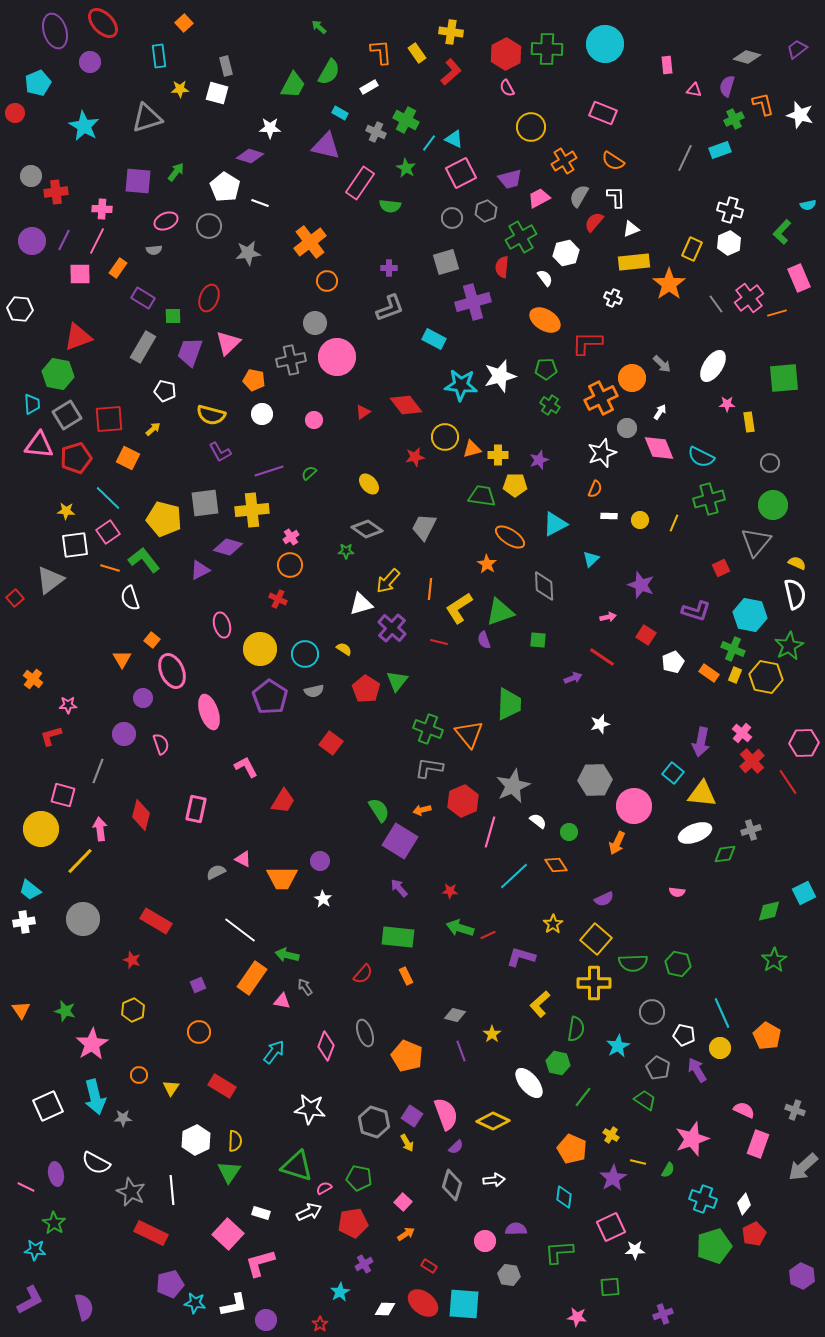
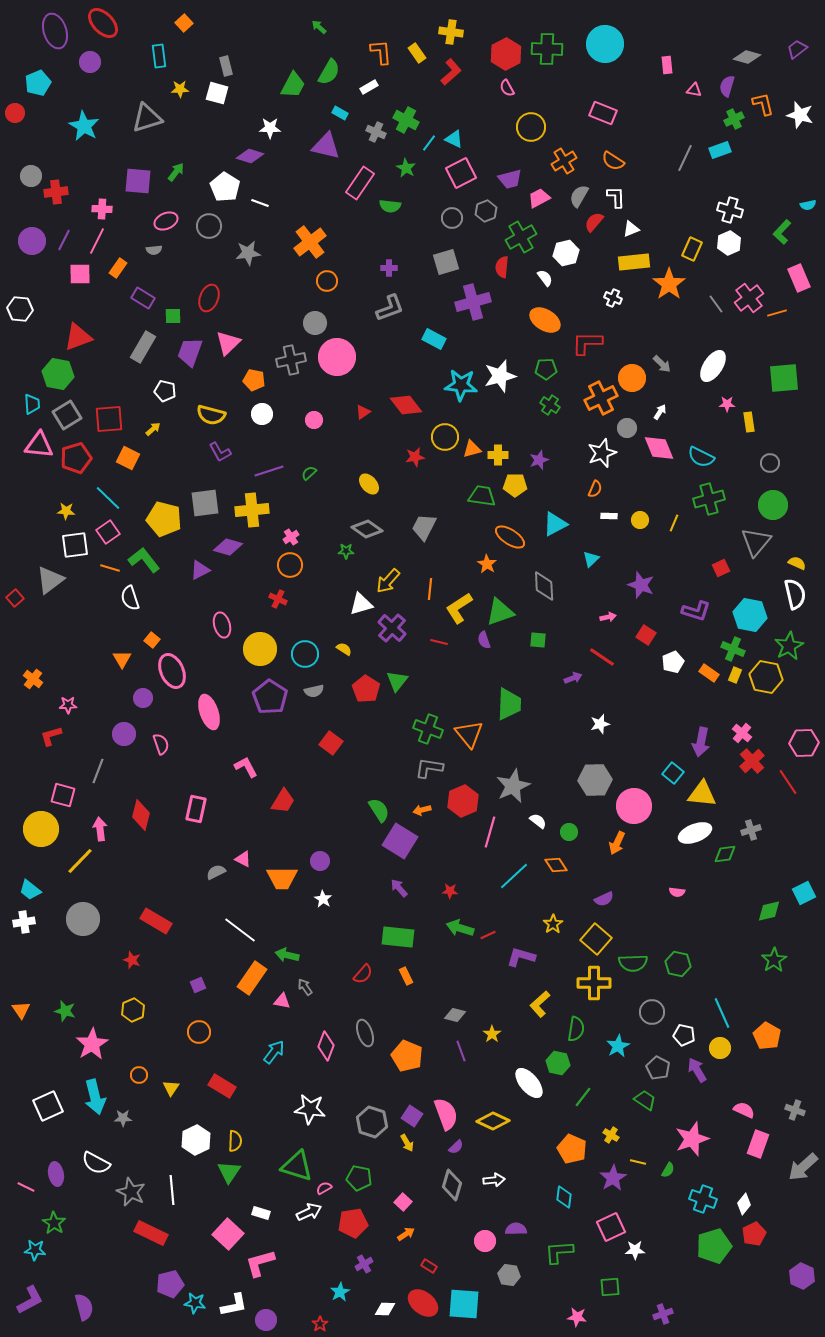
gray hexagon at (374, 1122): moved 2 px left
